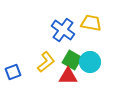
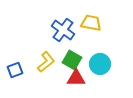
cyan circle: moved 10 px right, 2 px down
blue square: moved 2 px right, 2 px up
red triangle: moved 8 px right, 2 px down
